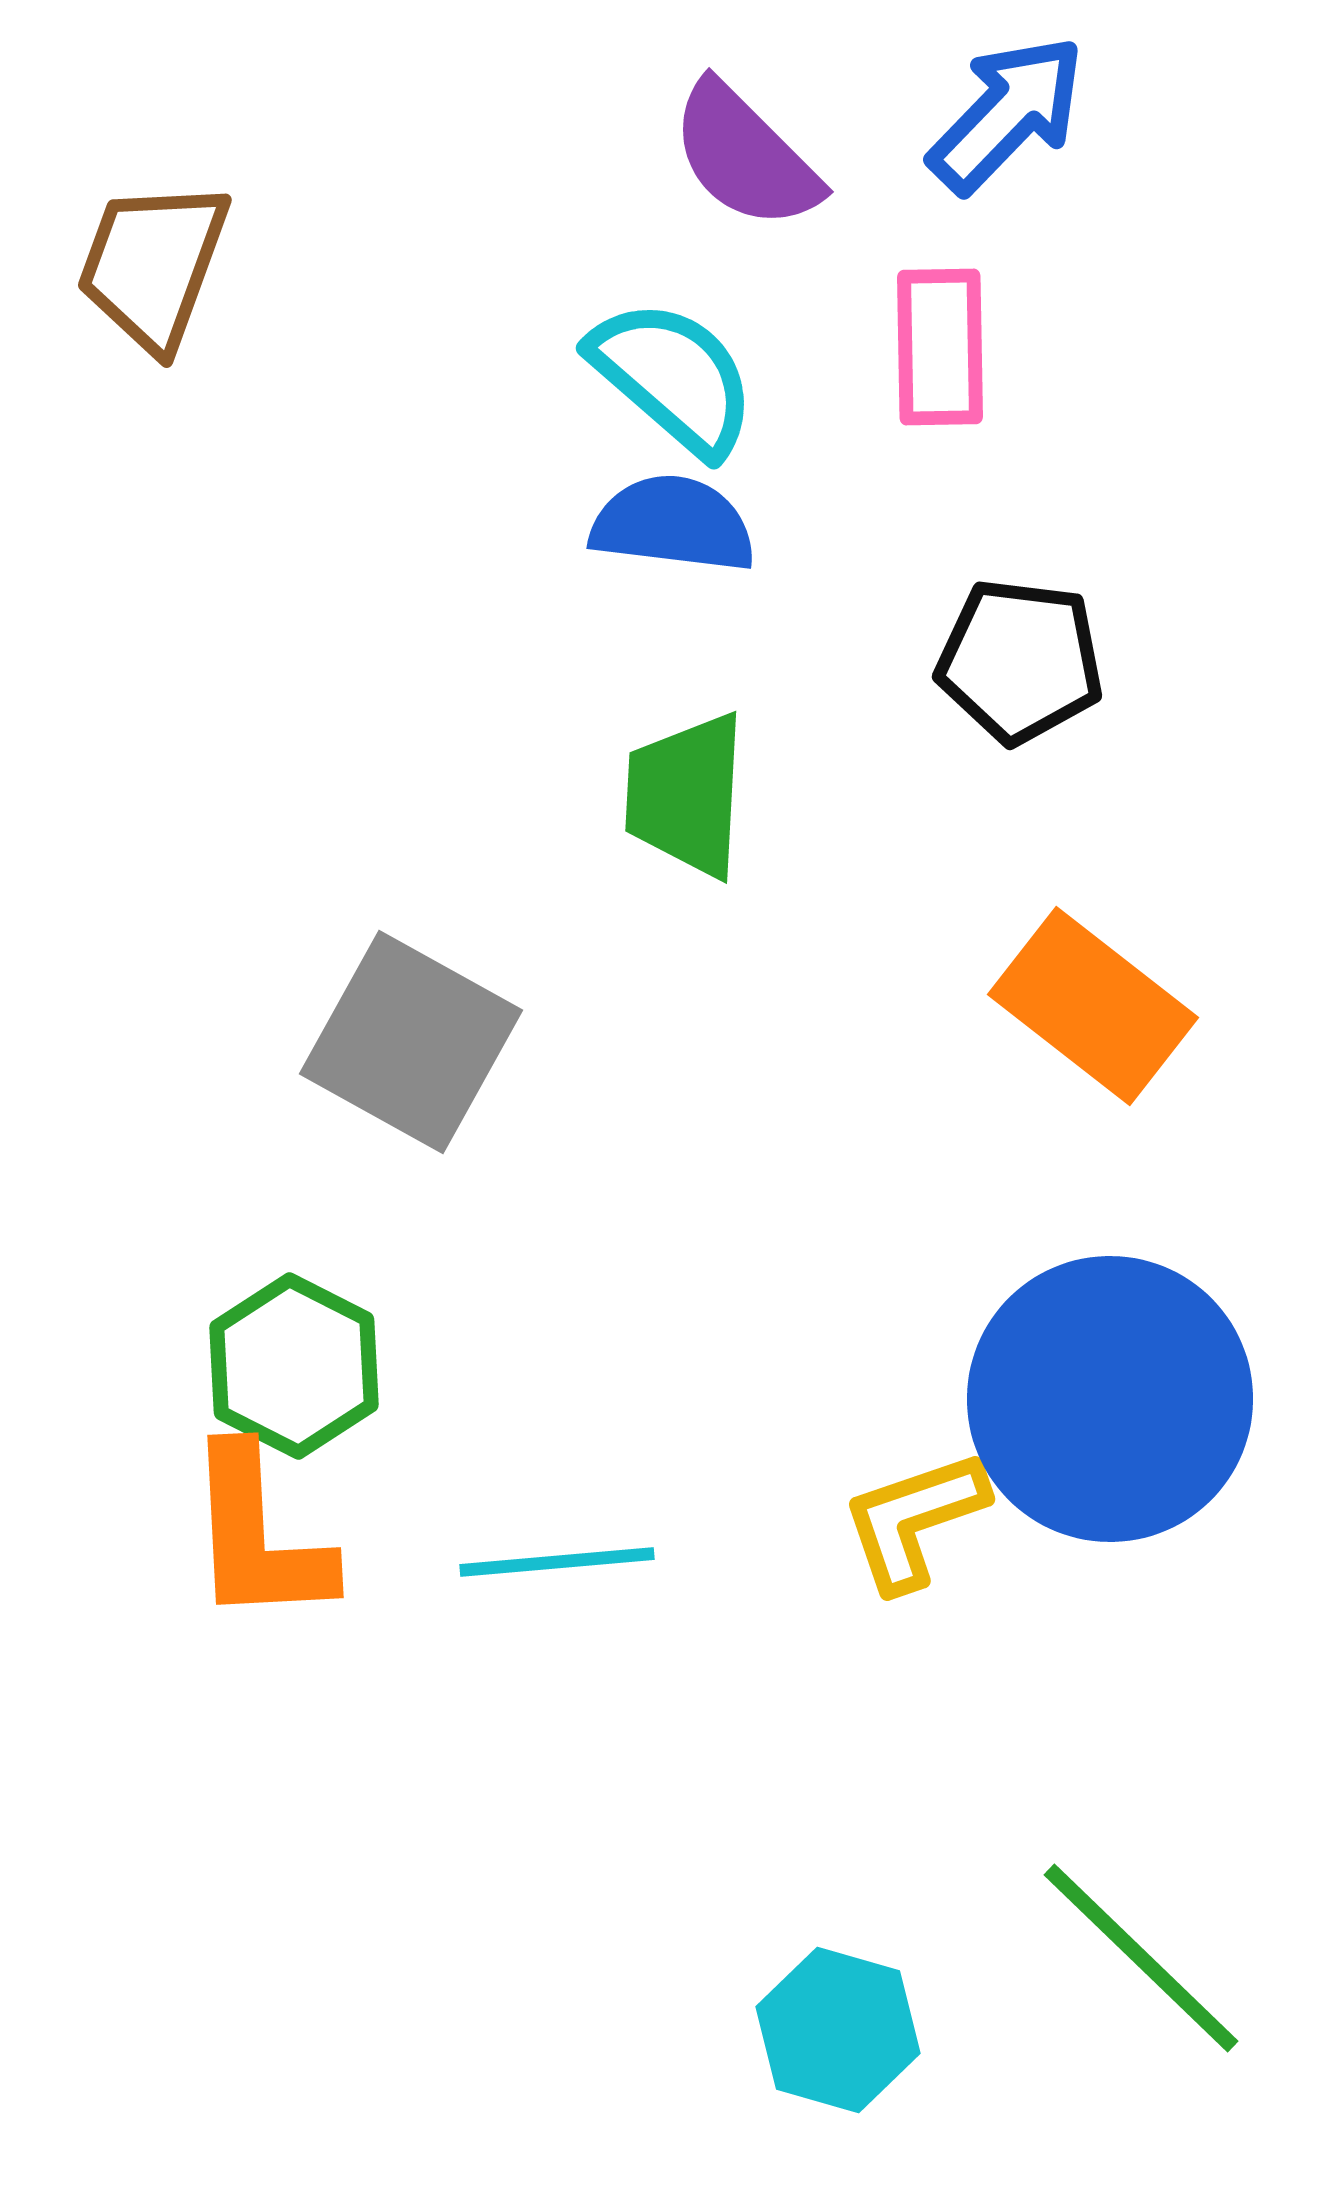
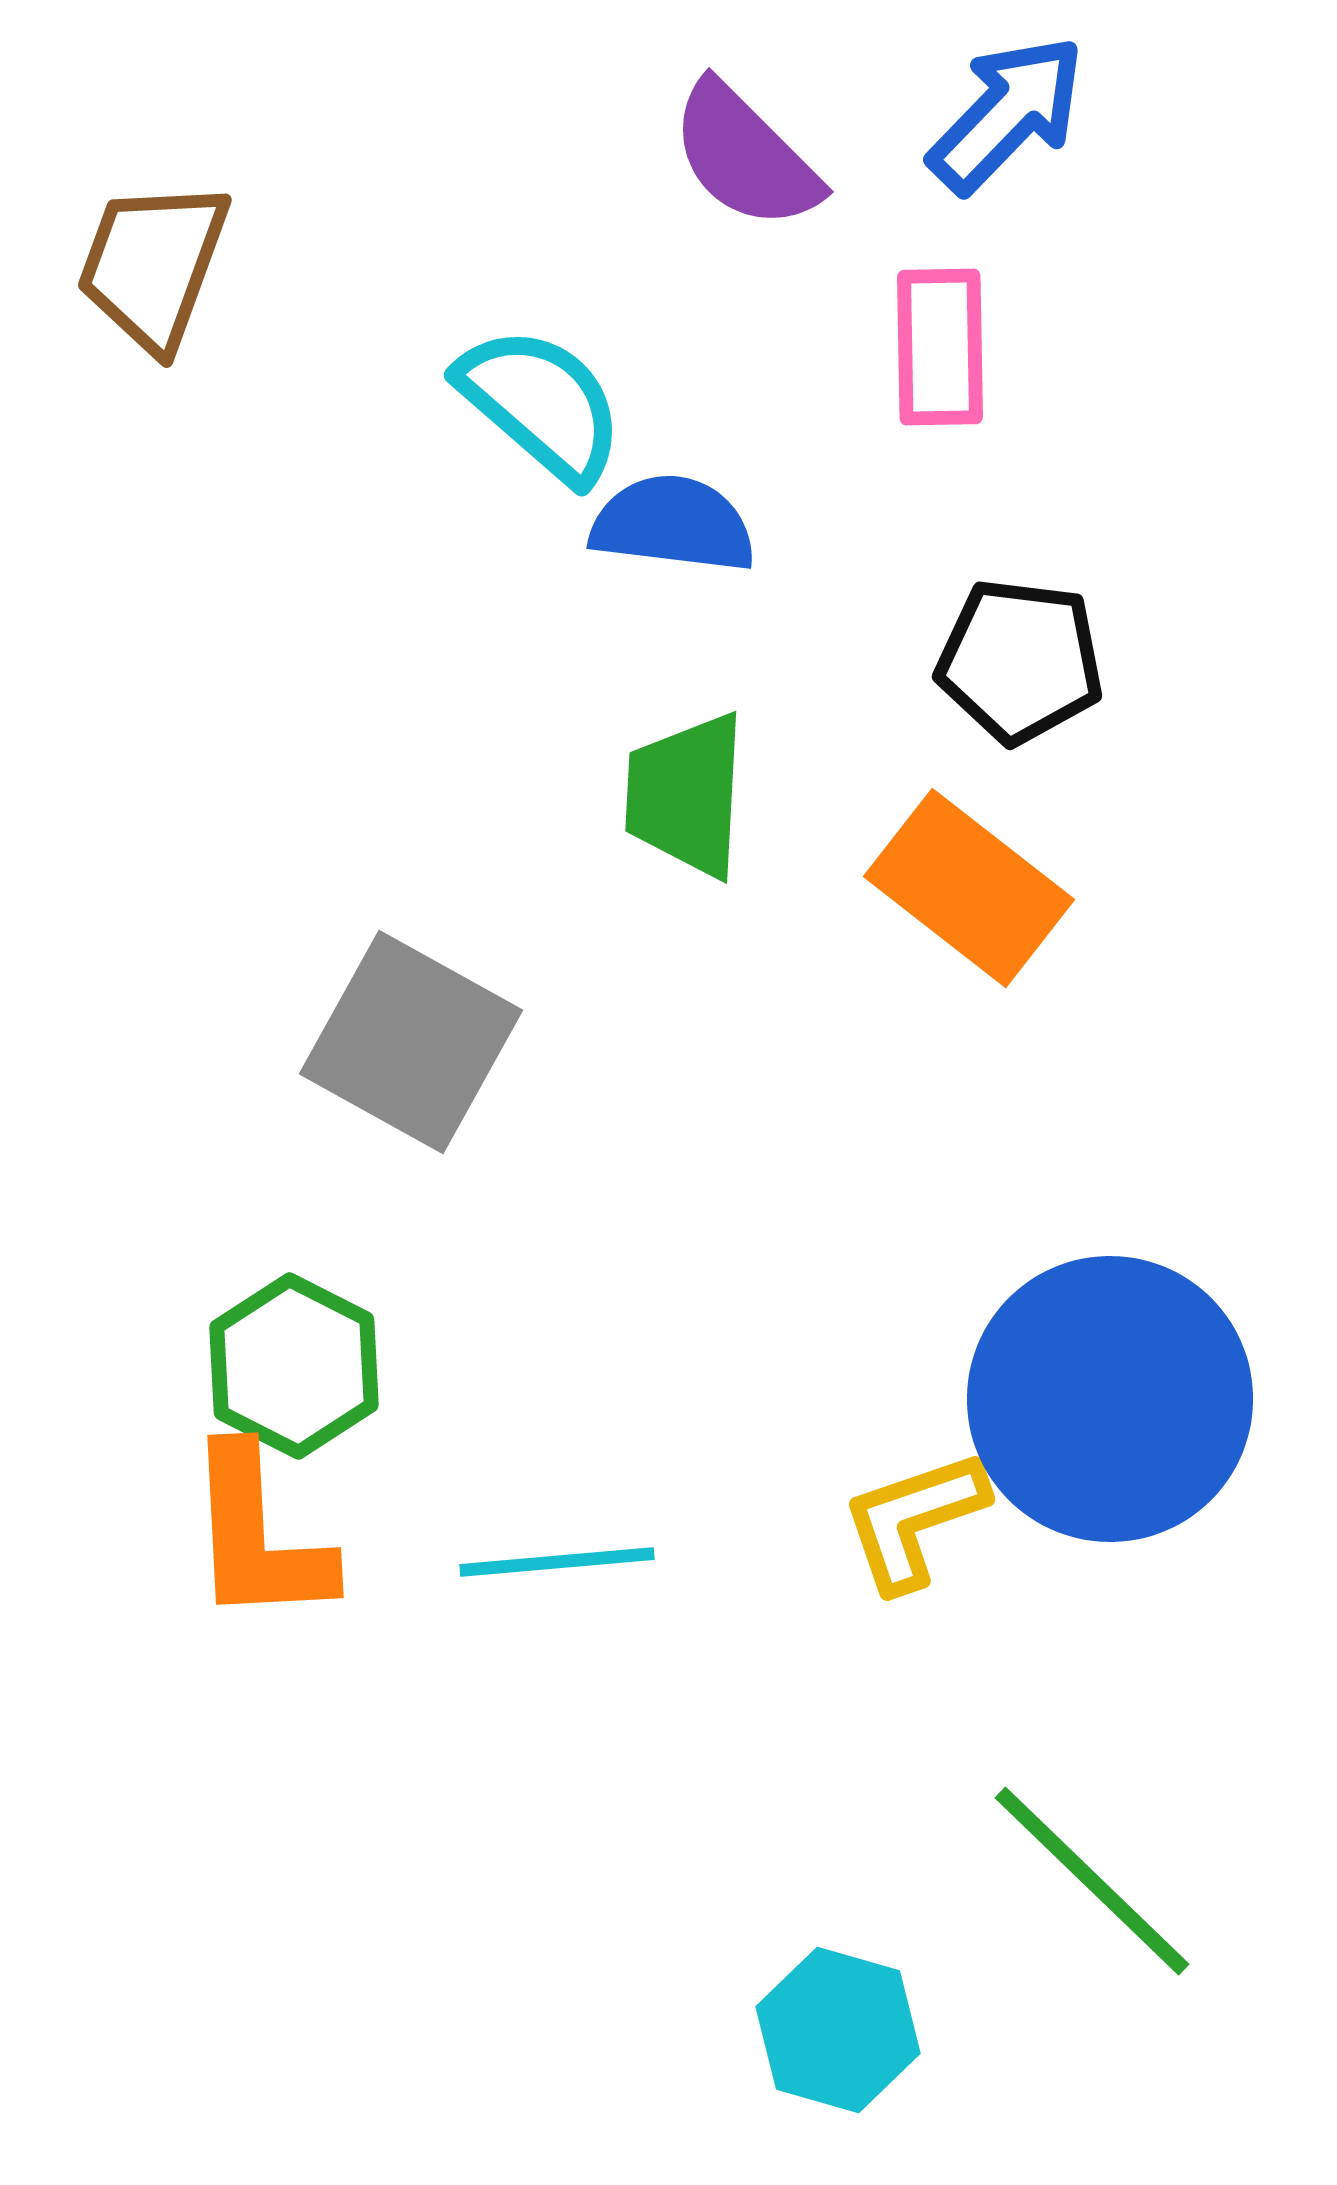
cyan semicircle: moved 132 px left, 27 px down
orange rectangle: moved 124 px left, 118 px up
green line: moved 49 px left, 77 px up
